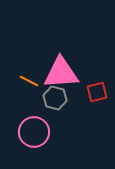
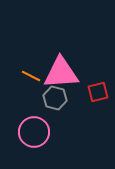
orange line: moved 2 px right, 5 px up
red square: moved 1 px right
